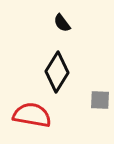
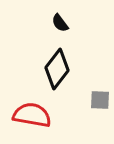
black semicircle: moved 2 px left
black diamond: moved 3 px up; rotated 6 degrees clockwise
